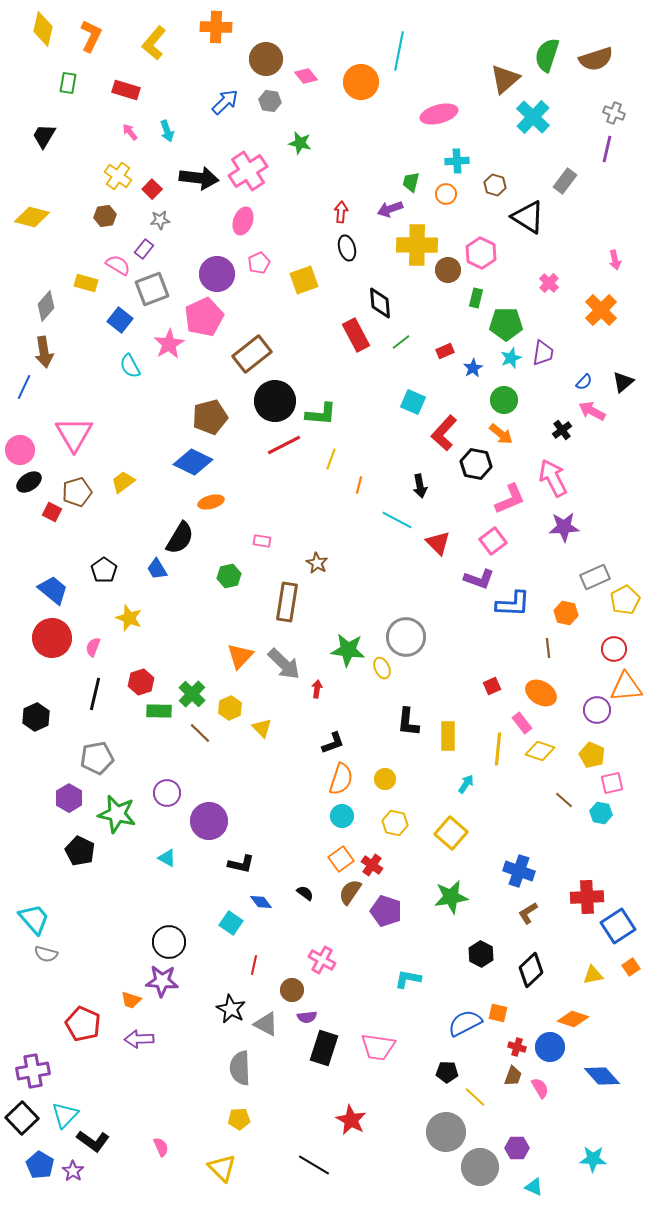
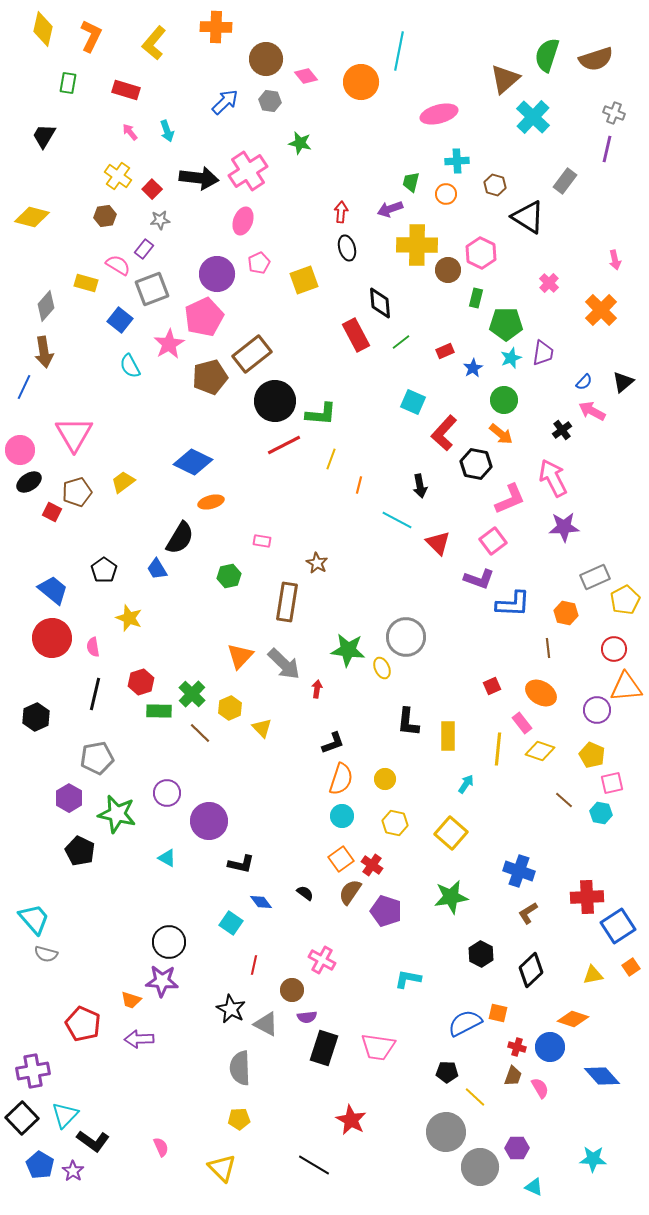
brown pentagon at (210, 417): moved 40 px up
pink semicircle at (93, 647): rotated 30 degrees counterclockwise
